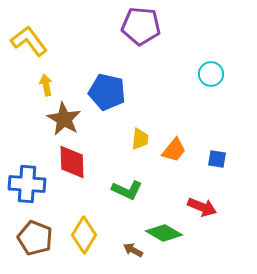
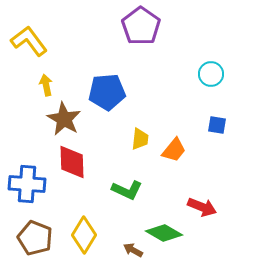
purple pentagon: rotated 30 degrees clockwise
blue pentagon: rotated 18 degrees counterclockwise
blue square: moved 34 px up
